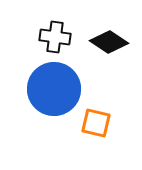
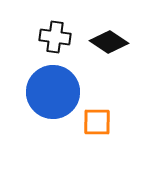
blue circle: moved 1 px left, 3 px down
orange square: moved 1 px right, 1 px up; rotated 12 degrees counterclockwise
